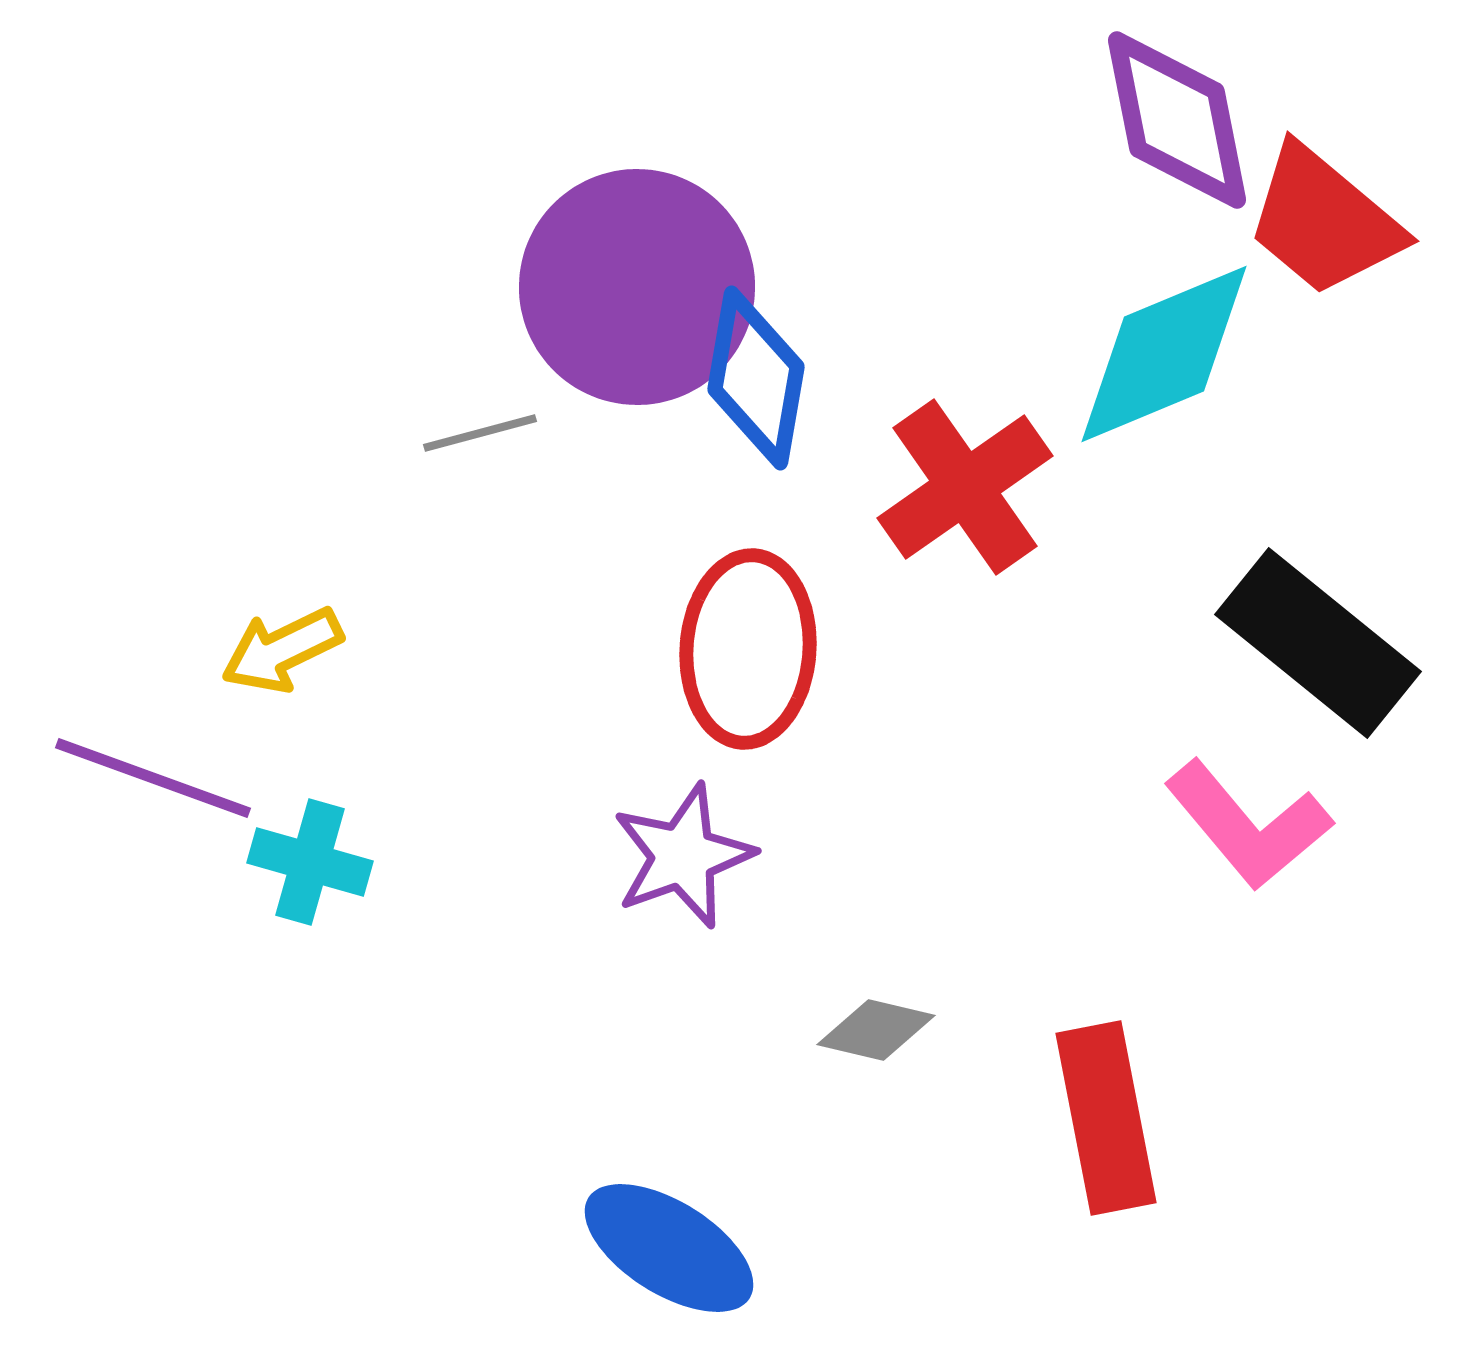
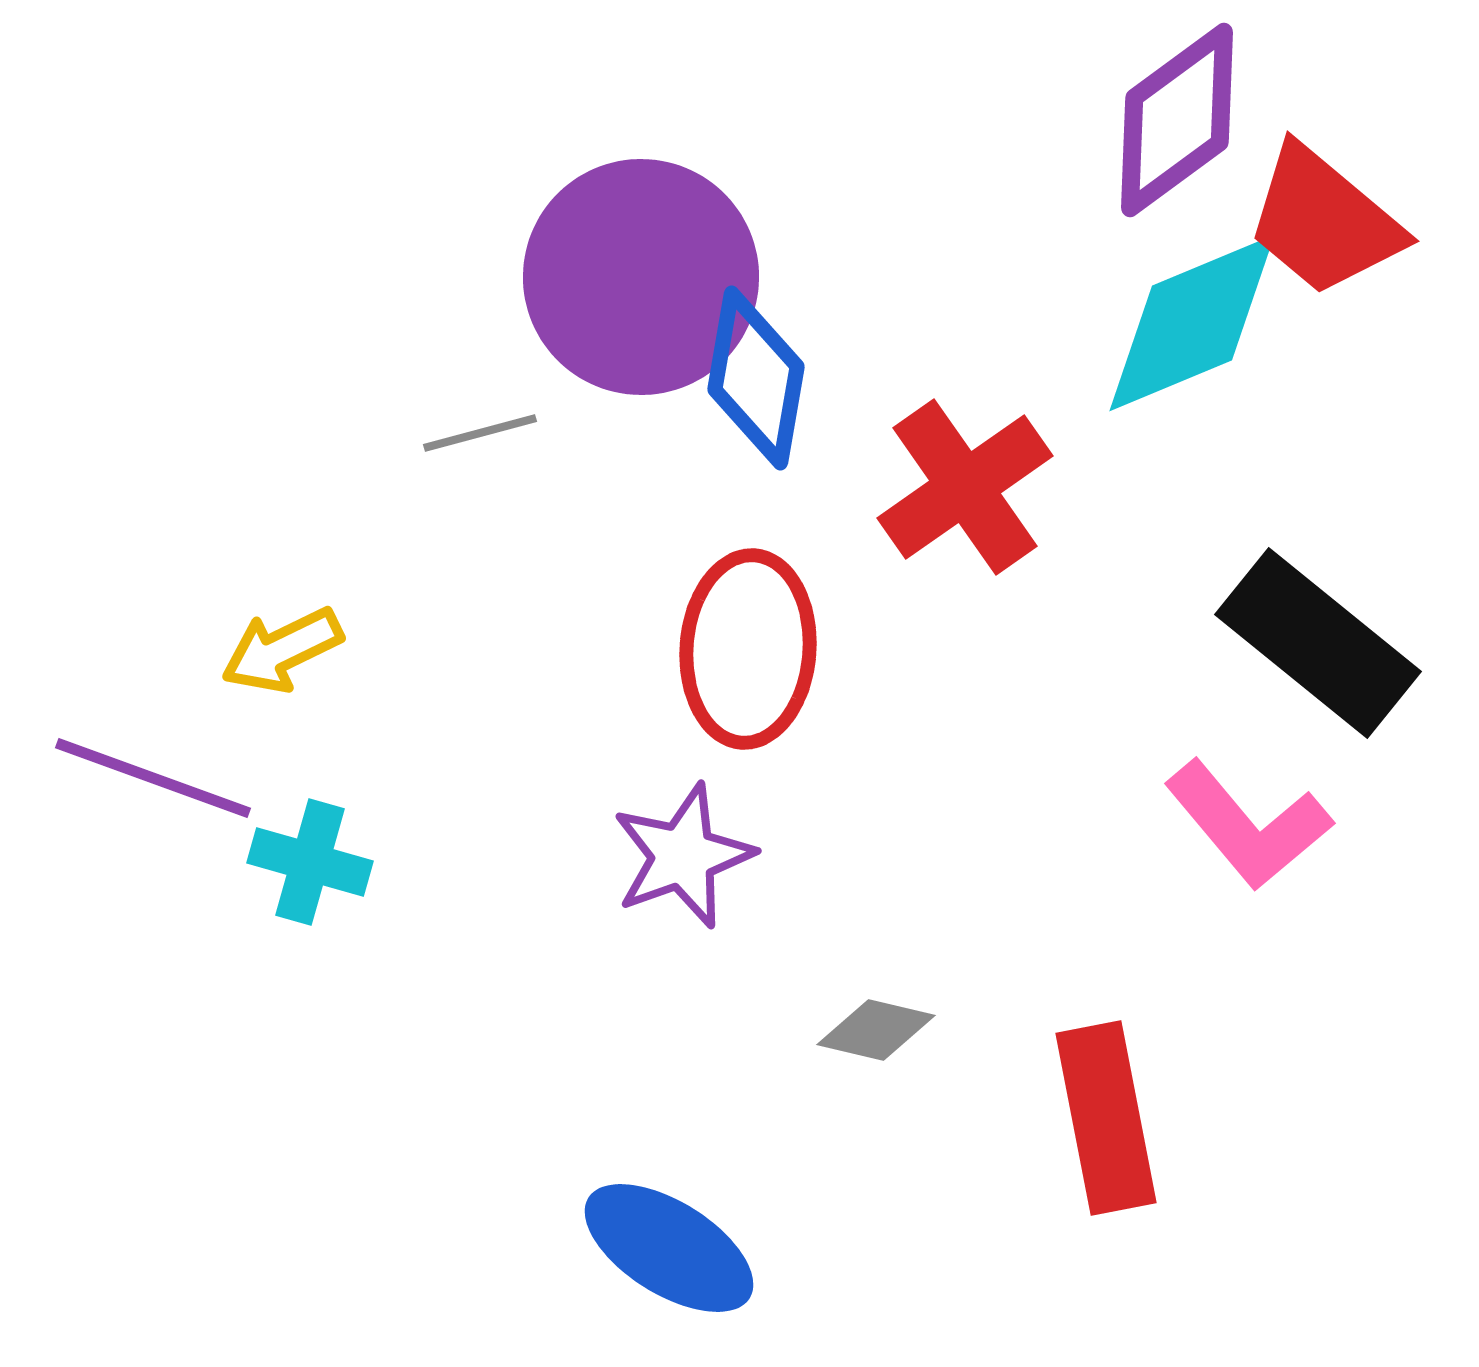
purple diamond: rotated 65 degrees clockwise
purple circle: moved 4 px right, 10 px up
cyan diamond: moved 28 px right, 31 px up
